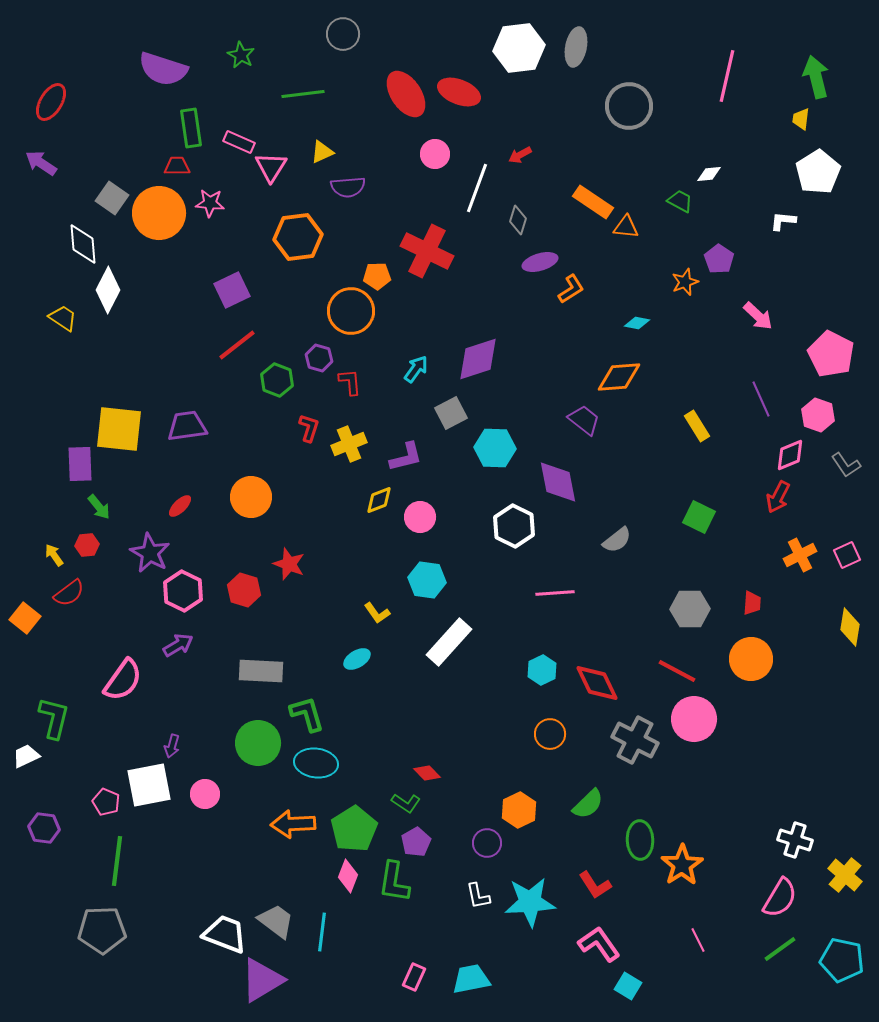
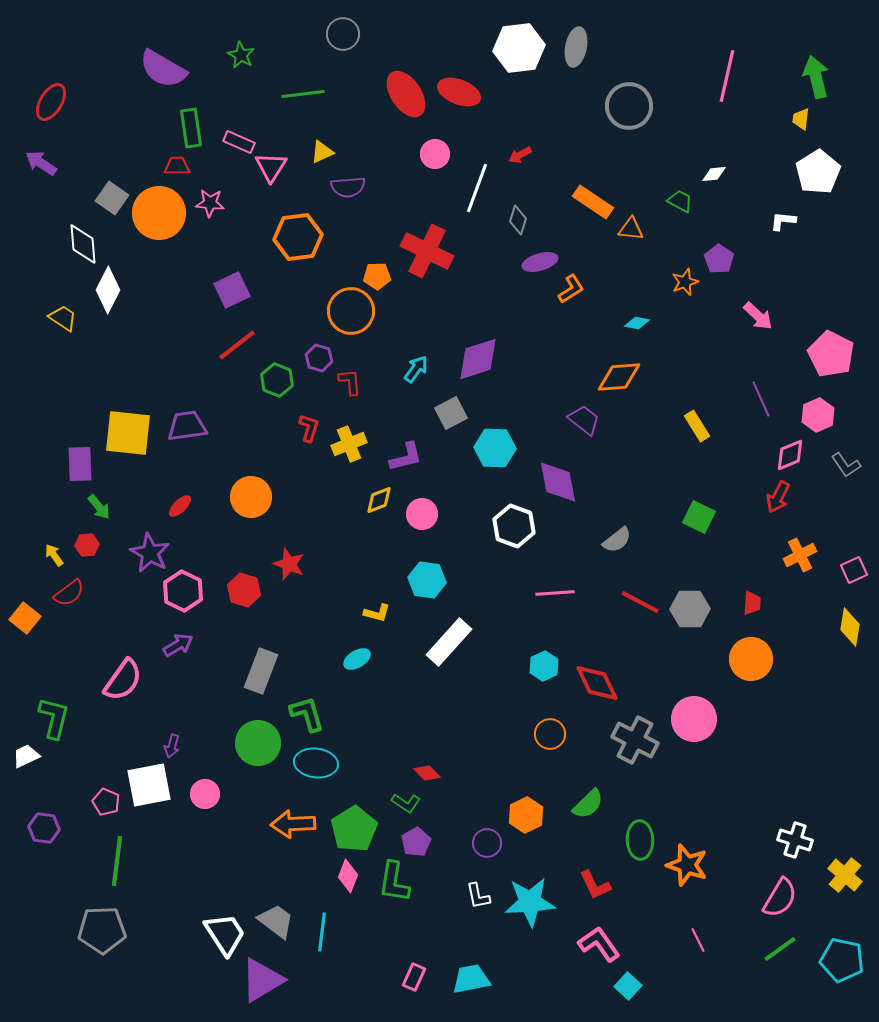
purple semicircle at (163, 69): rotated 12 degrees clockwise
white diamond at (709, 174): moved 5 px right
orange triangle at (626, 227): moved 5 px right, 2 px down
pink hexagon at (818, 415): rotated 16 degrees clockwise
yellow square at (119, 429): moved 9 px right, 4 px down
pink circle at (420, 517): moved 2 px right, 3 px up
white hexagon at (514, 526): rotated 6 degrees counterclockwise
pink square at (847, 555): moved 7 px right, 15 px down
yellow L-shape at (377, 613): rotated 40 degrees counterclockwise
cyan hexagon at (542, 670): moved 2 px right, 4 px up
gray rectangle at (261, 671): rotated 72 degrees counterclockwise
red line at (677, 671): moved 37 px left, 69 px up
orange hexagon at (519, 810): moved 7 px right, 5 px down
orange star at (682, 865): moved 5 px right; rotated 21 degrees counterclockwise
red L-shape at (595, 885): rotated 8 degrees clockwise
white trapezoid at (225, 934): rotated 36 degrees clockwise
cyan square at (628, 986): rotated 12 degrees clockwise
